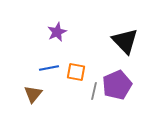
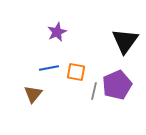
black triangle: rotated 20 degrees clockwise
